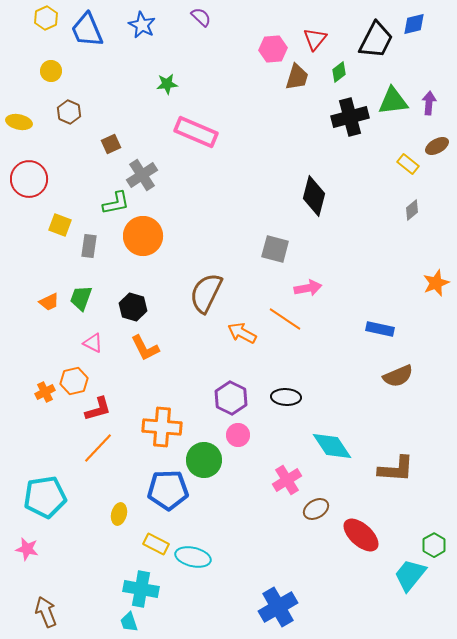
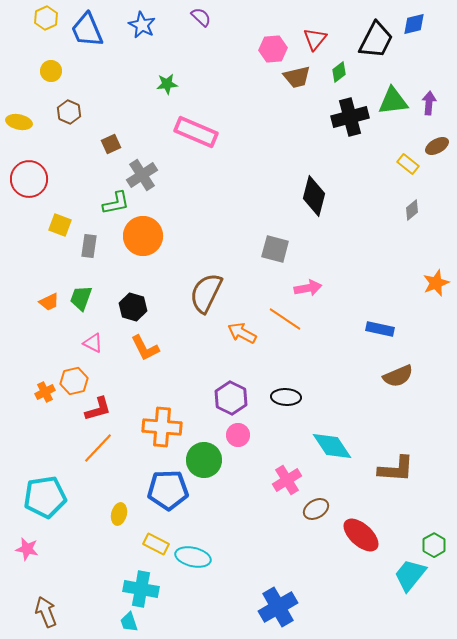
brown trapezoid at (297, 77): rotated 60 degrees clockwise
